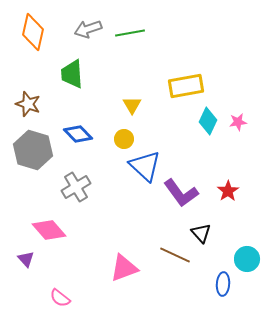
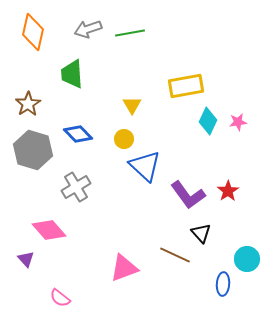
brown star: rotated 20 degrees clockwise
purple L-shape: moved 7 px right, 2 px down
